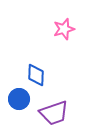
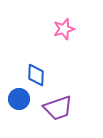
purple trapezoid: moved 4 px right, 5 px up
